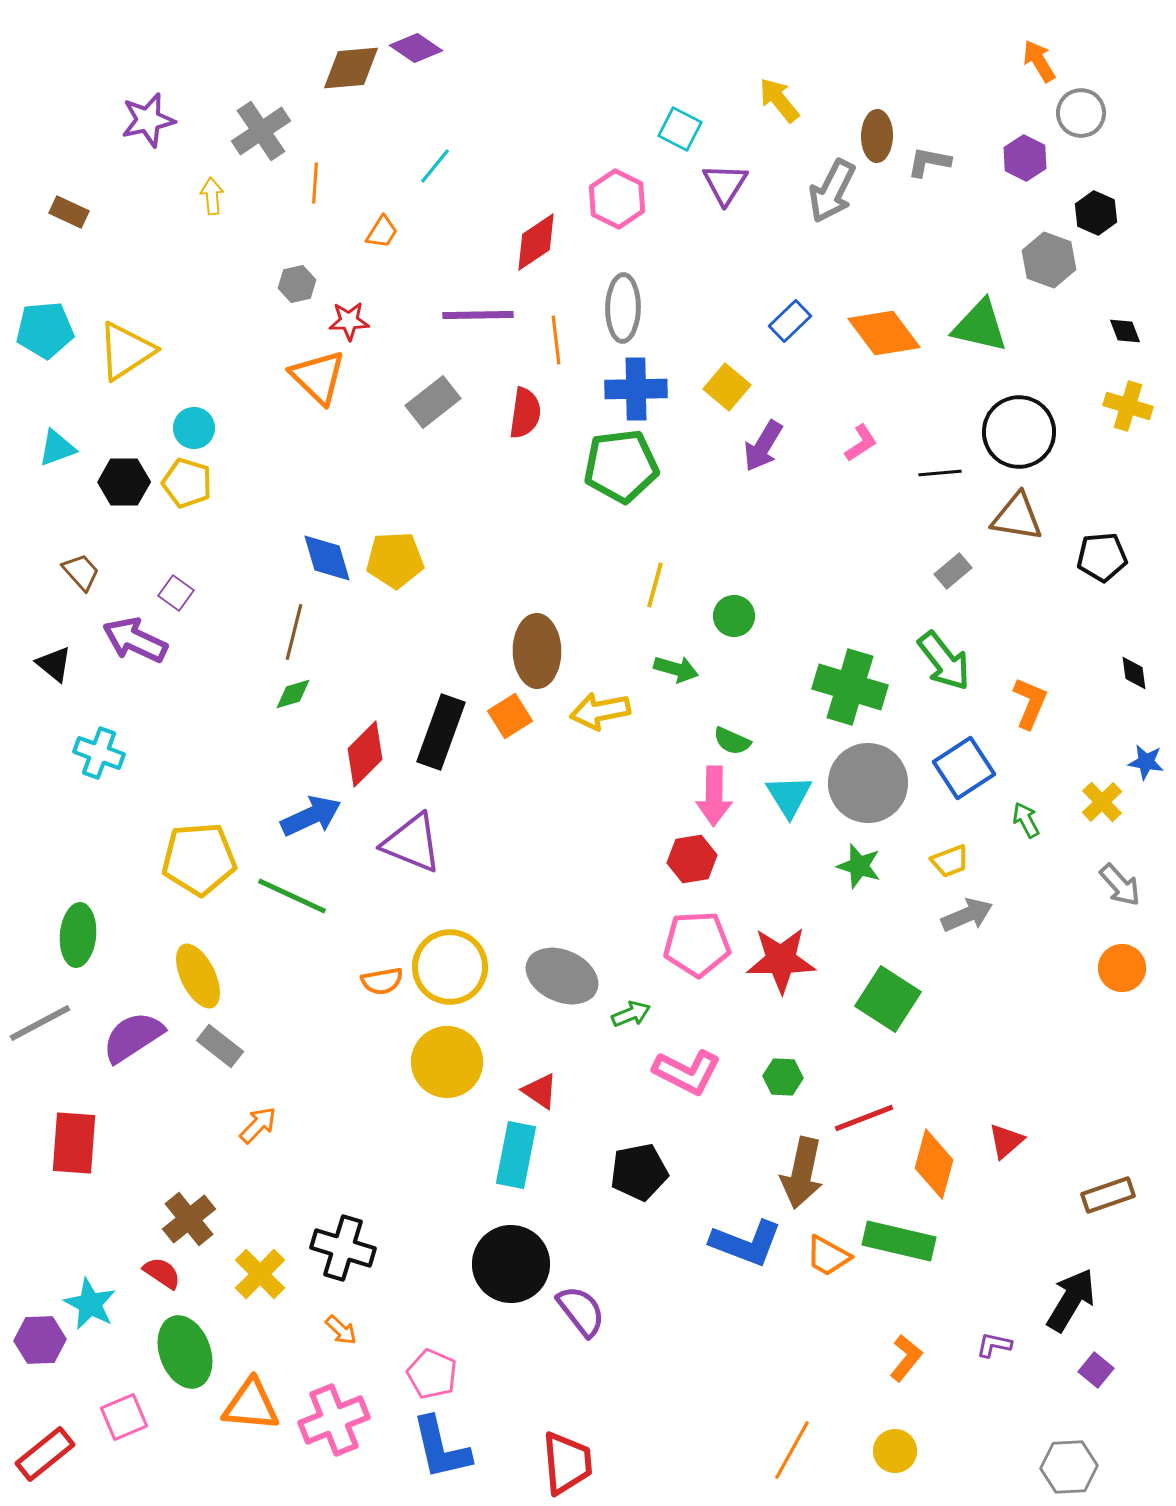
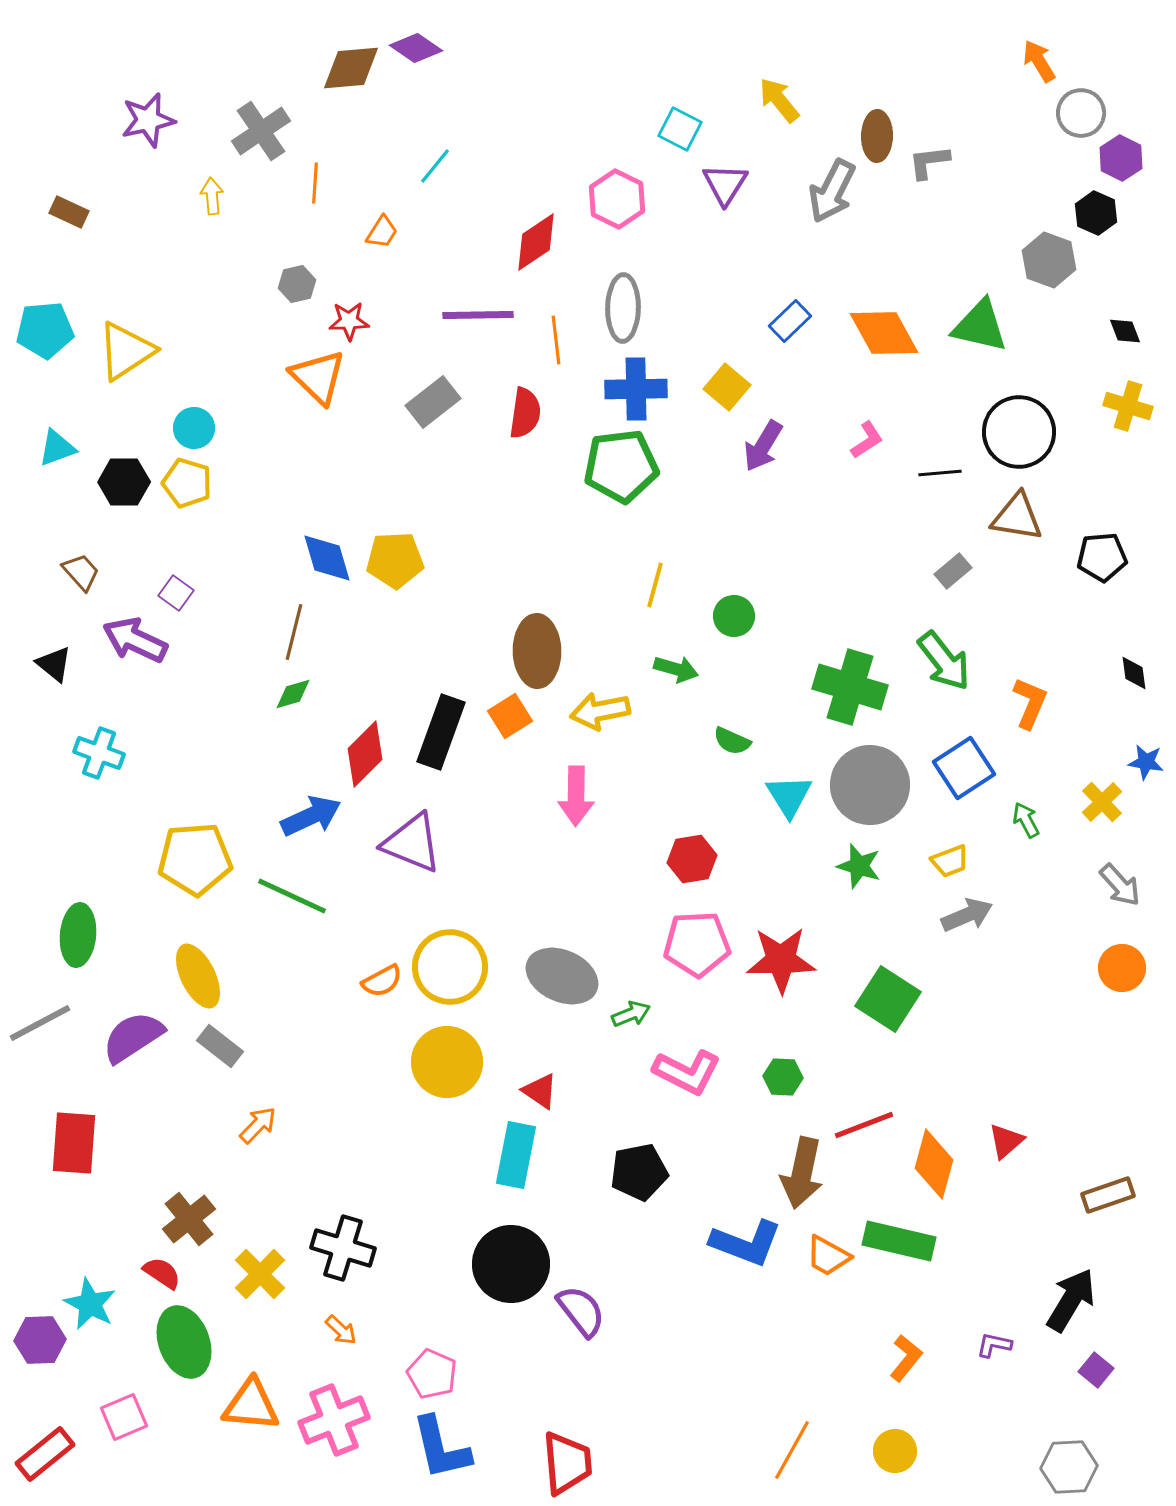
purple hexagon at (1025, 158): moved 96 px right
gray L-shape at (929, 162): rotated 18 degrees counterclockwise
orange diamond at (884, 333): rotated 8 degrees clockwise
pink L-shape at (861, 443): moved 6 px right, 3 px up
gray circle at (868, 783): moved 2 px right, 2 px down
pink arrow at (714, 796): moved 138 px left
yellow pentagon at (199, 859): moved 4 px left
orange semicircle at (382, 981): rotated 18 degrees counterclockwise
red line at (864, 1118): moved 7 px down
green ellipse at (185, 1352): moved 1 px left, 10 px up
